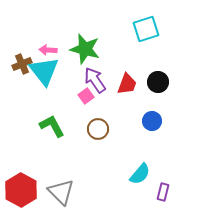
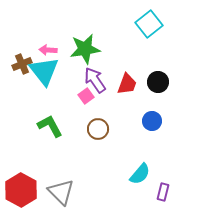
cyan square: moved 3 px right, 5 px up; rotated 20 degrees counterclockwise
green star: rotated 24 degrees counterclockwise
green L-shape: moved 2 px left
